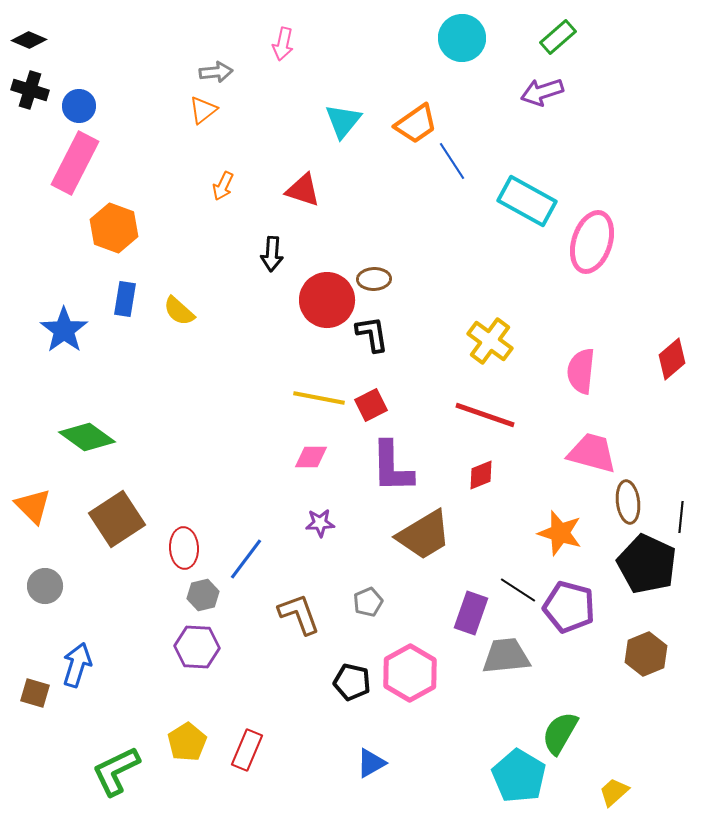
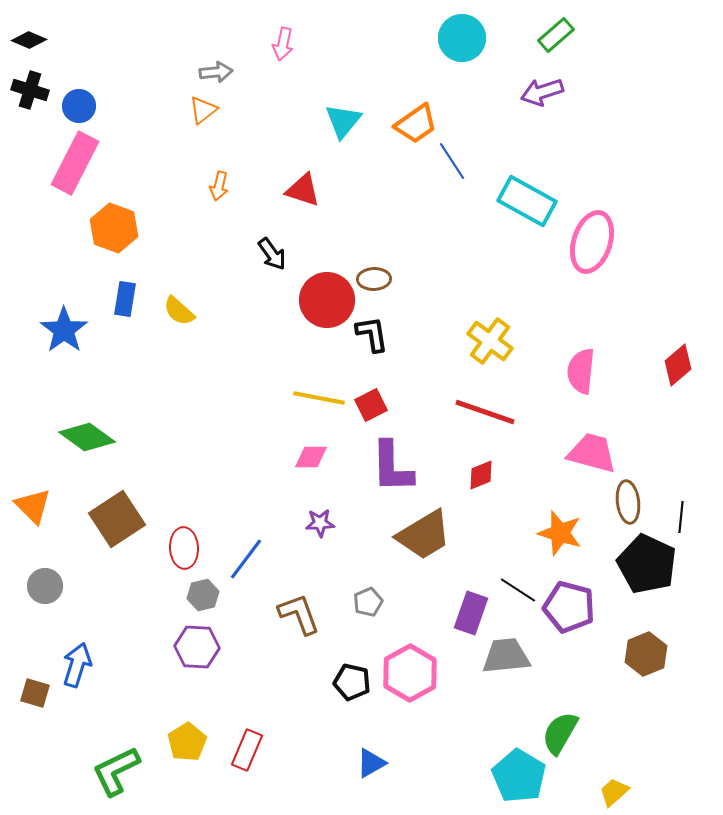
green rectangle at (558, 37): moved 2 px left, 2 px up
orange arrow at (223, 186): moved 4 px left; rotated 12 degrees counterclockwise
black arrow at (272, 254): rotated 40 degrees counterclockwise
red diamond at (672, 359): moved 6 px right, 6 px down
red line at (485, 415): moved 3 px up
